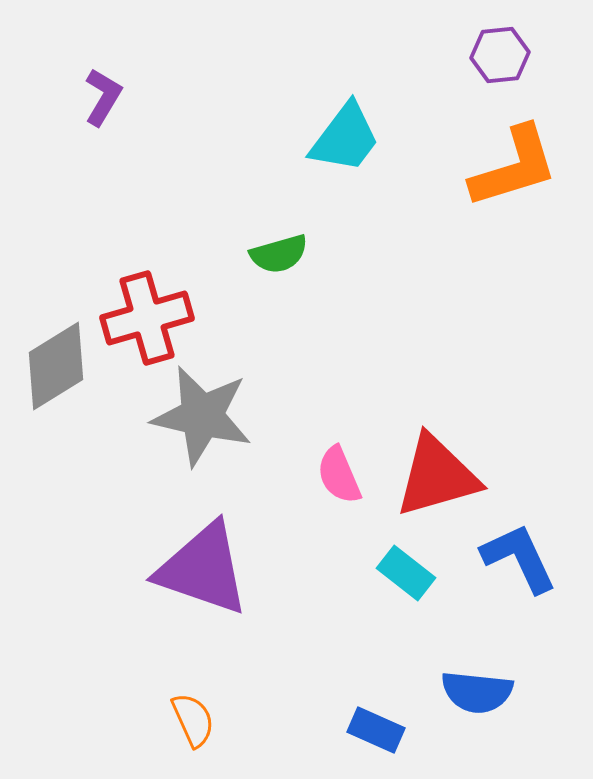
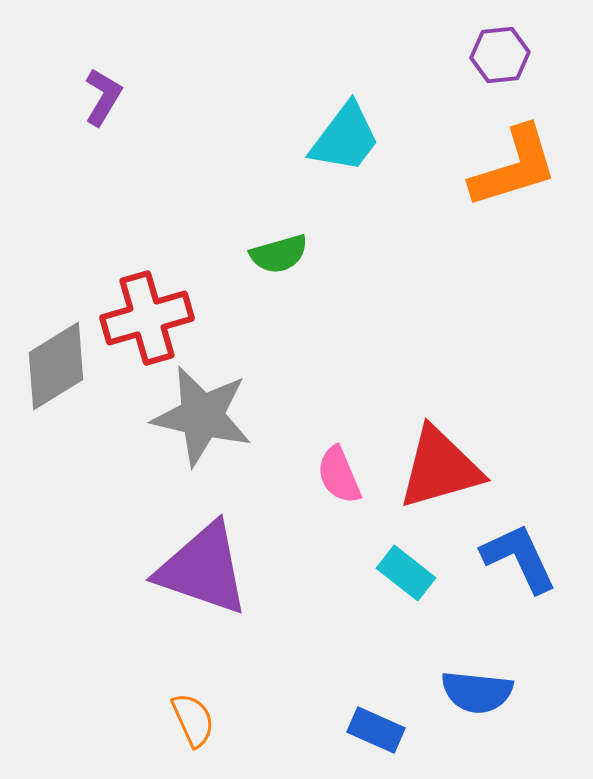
red triangle: moved 3 px right, 8 px up
